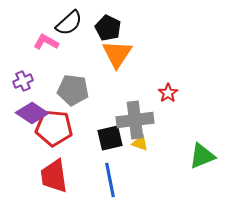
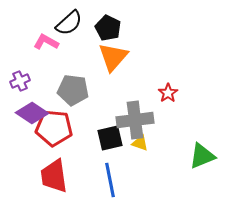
orange triangle: moved 4 px left, 3 px down; rotated 8 degrees clockwise
purple cross: moved 3 px left
